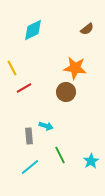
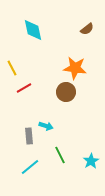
cyan diamond: rotated 75 degrees counterclockwise
